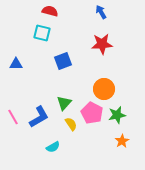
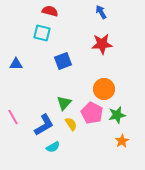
blue L-shape: moved 5 px right, 8 px down
